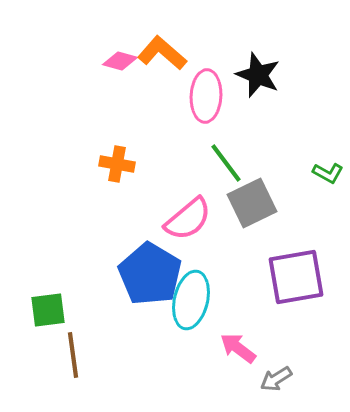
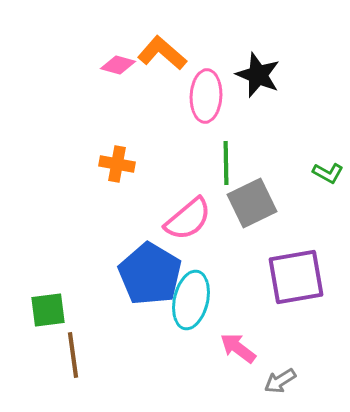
pink diamond: moved 2 px left, 4 px down
green line: rotated 36 degrees clockwise
gray arrow: moved 4 px right, 2 px down
